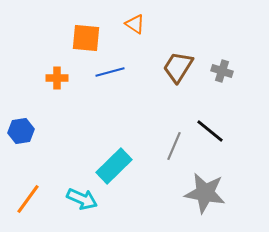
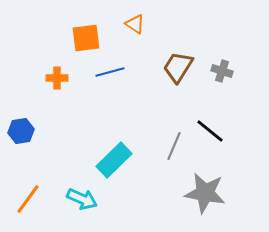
orange square: rotated 12 degrees counterclockwise
cyan rectangle: moved 6 px up
